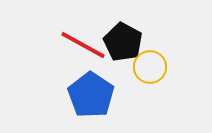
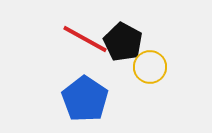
red line: moved 2 px right, 6 px up
blue pentagon: moved 6 px left, 4 px down
